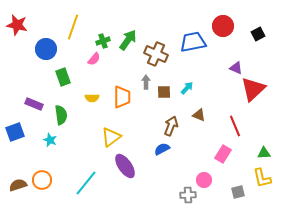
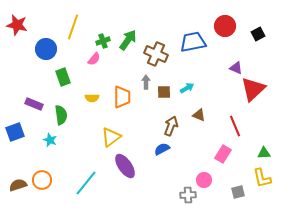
red circle: moved 2 px right
cyan arrow: rotated 16 degrees clockwise
